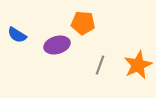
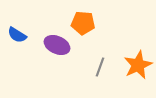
purple ellipse: rotated 40 degrees clockwise
gray line: moved 2 px down
